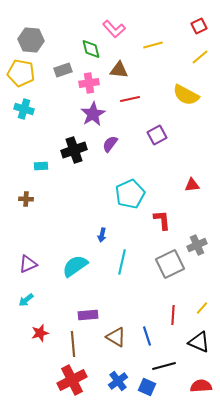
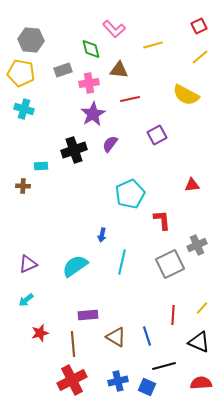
brown cross at (26, 199): moved 3 px left, 13 px up
blue cross at (118, 381): rotated 24 degrees clockwise
red semicircle at (201, 386): moved 3 px up
